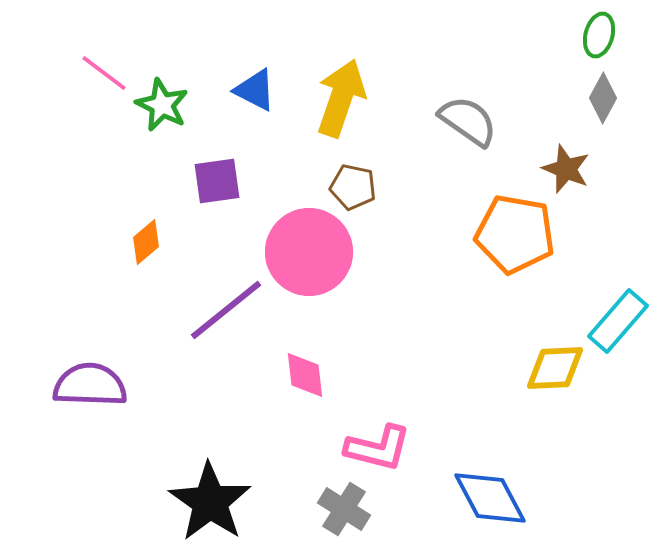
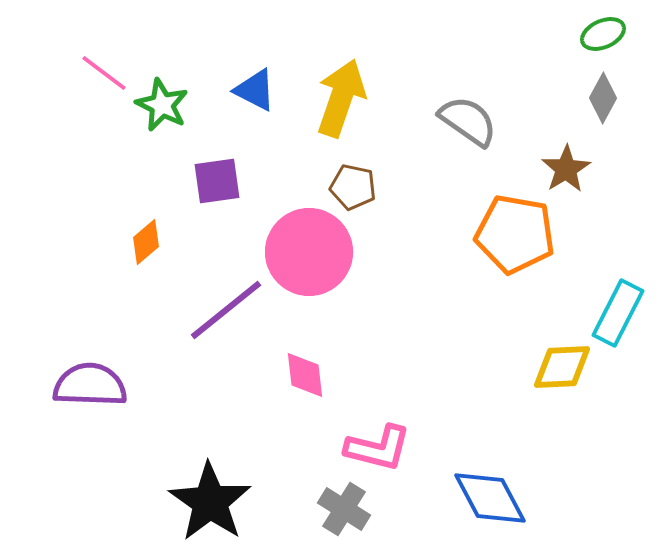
green ellipse: moved 4 px right, 1 px up; rotated 51 degrees clockwise
brown star: rotated 18 degrees clockwise
cyan rectangle: moved 8 px up; rotated 14 degrees counterclockwise
yellow diamond: moved 7 px right, 1 px up
